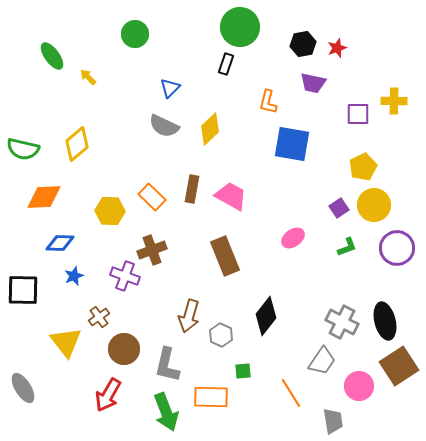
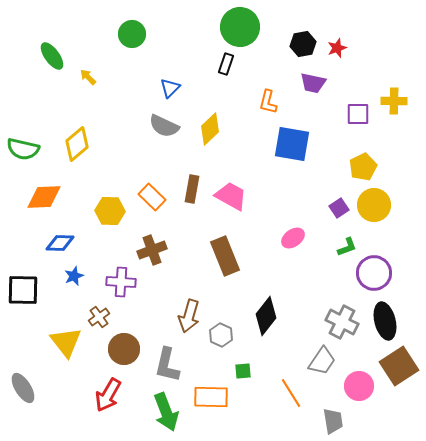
green circle at (135, 34): moved 3 px left
purple circle at (397, 248): moved 23 px left, 25 px down
purple cross at (125, 276): moved 4 px left, 6 px down; rotated 16 degrees counterclockwise
